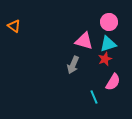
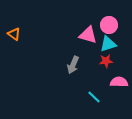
pink circle: moved 3 px down
orange triangle: moved 8 px down
pink triangle: moved 4 px right, 6 px up
red star: moved 1 px right, 2 px down; rotated 16 degrees clockwise
pink semicircle: moved 6 px right; rotated 120 degrees counterclockwise
cyan line: rotated 24 degrees counterclockwise
